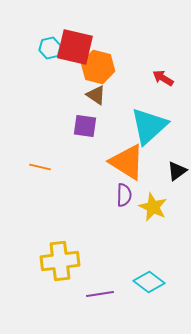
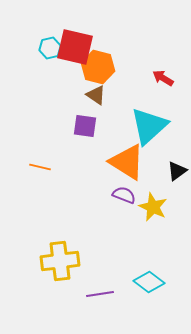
purple semicircle: rotated 70 degrees counterclockwise
